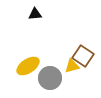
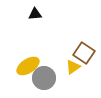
brown square: moved 1 px right, 3 px up
yellow triangle: moved 1 px right, 1 px down; rotated 21 degrees counterclockwise
gray circle: moved 6 px left
